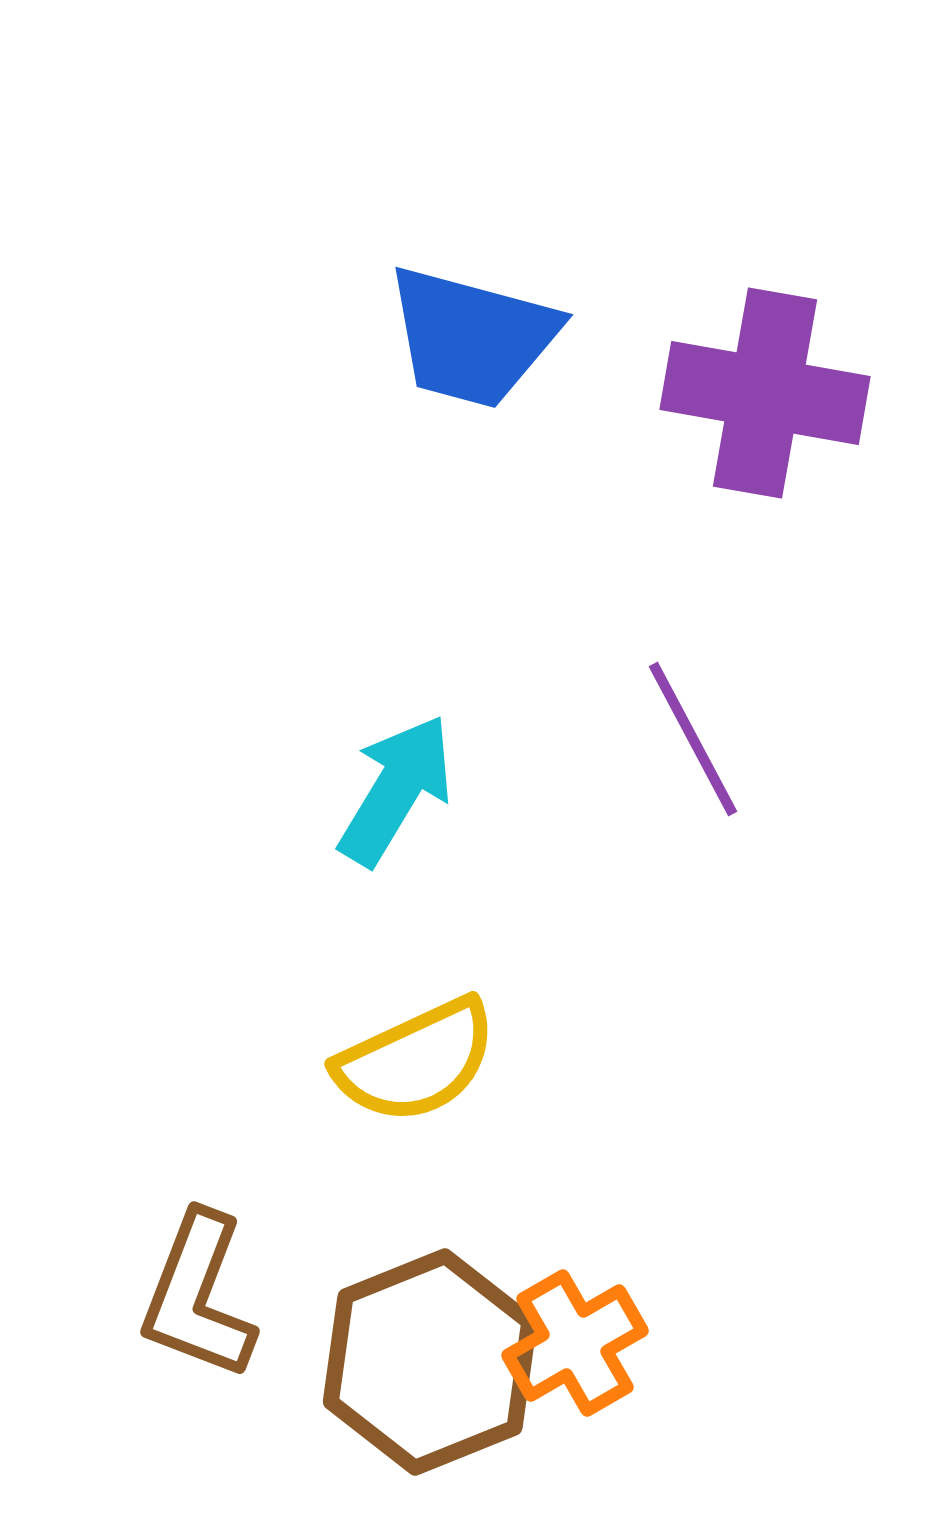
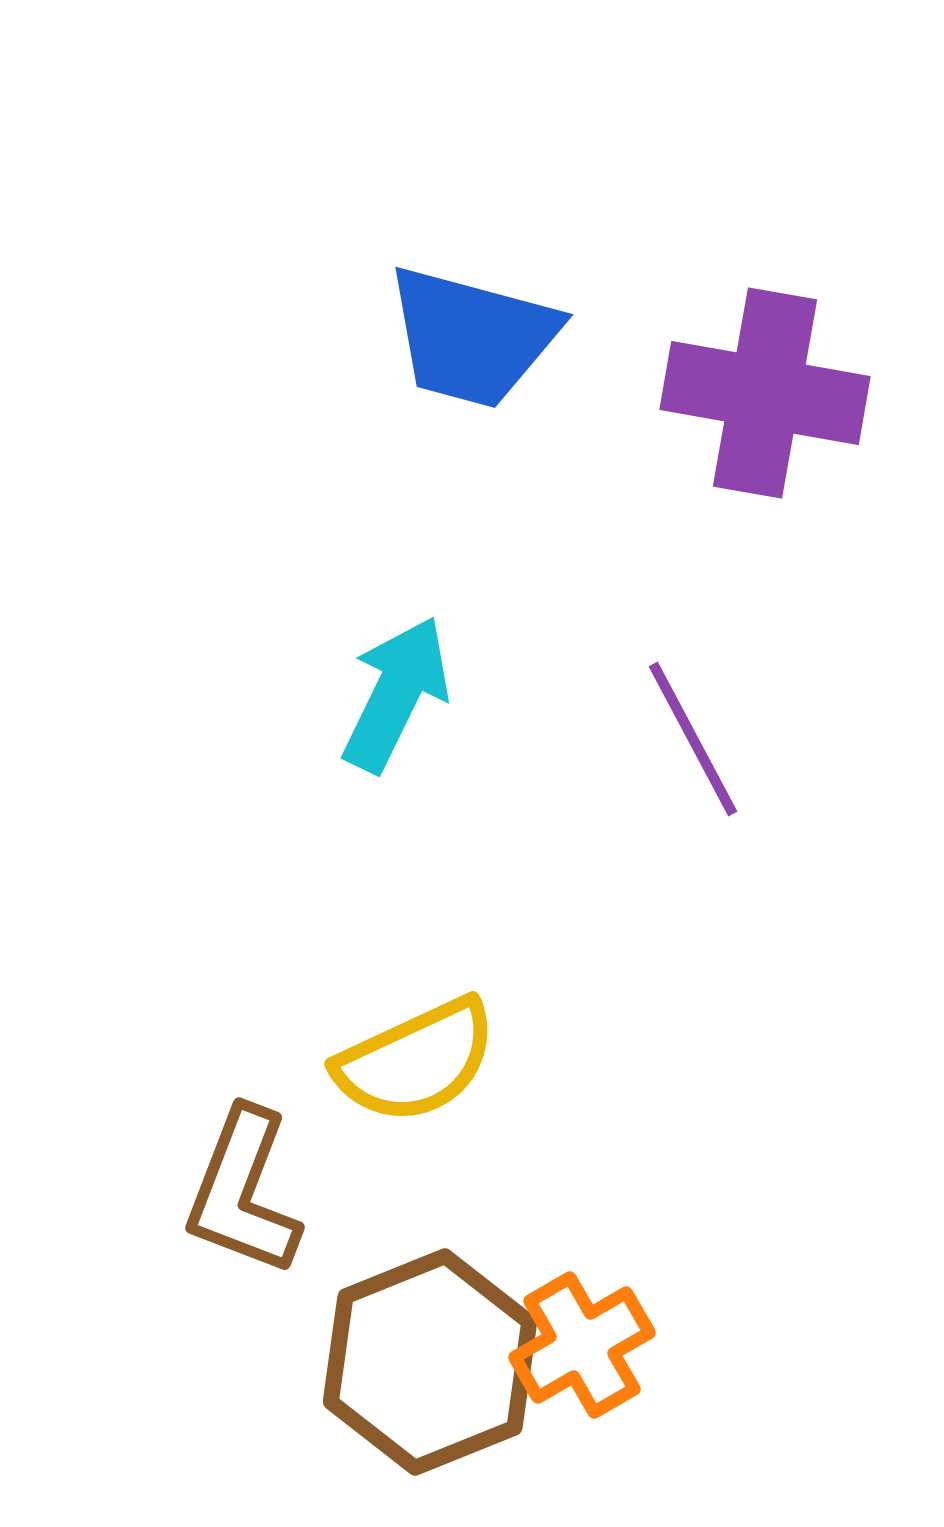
cyan arrow: moved 96 px up; rotated 5 degrees counterclockwise
brown L-shape: moved 45 px right, 104 px up
orange cross: moved 7 px right, 2 px down
